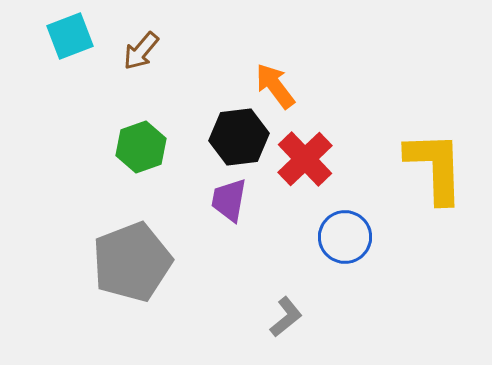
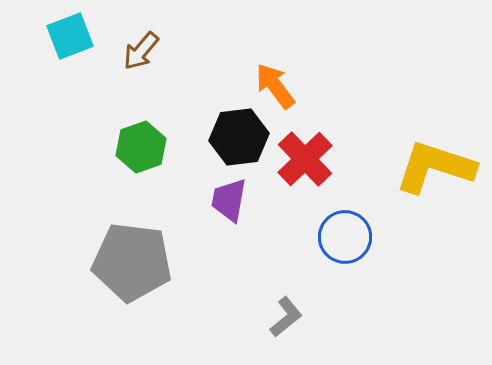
yellow L-shape: rotated 70 degrees counterclockwise
gray pentagon: rotated 28 degrees clockwise
